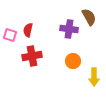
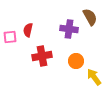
brown semicircle: moved 1 px right
pink square: moved 2 px down; rotated 24 degrees counterclockwise
red cross: moved 10 px right
orange circle: moved 3 px right
yellow arrow: rotated 144 degrees clockwise
